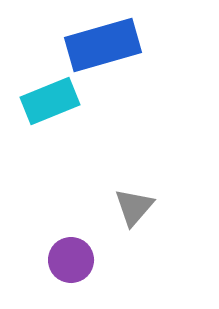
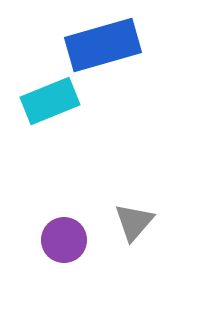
gray triangle: moved 15 px down
purple circle: moved 7 px left, 20 px up
